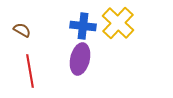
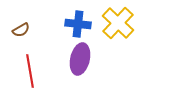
blue cross: moved 5 px left, 2 px up
brown semicircle: moved 1 px left; rotated 120 degrees clockwise
